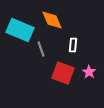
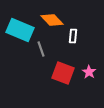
orange diamond: rotated 20 degrees counterclockwise
white rectangle: moved 9 px up
